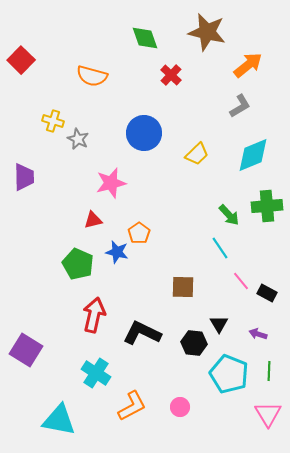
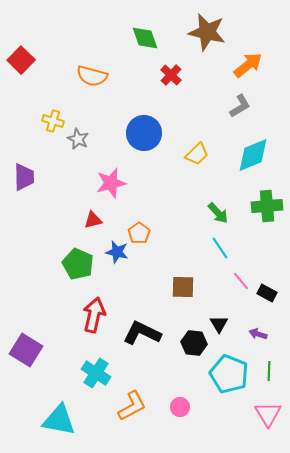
green arrow: moved 11 px left, 2 px up
